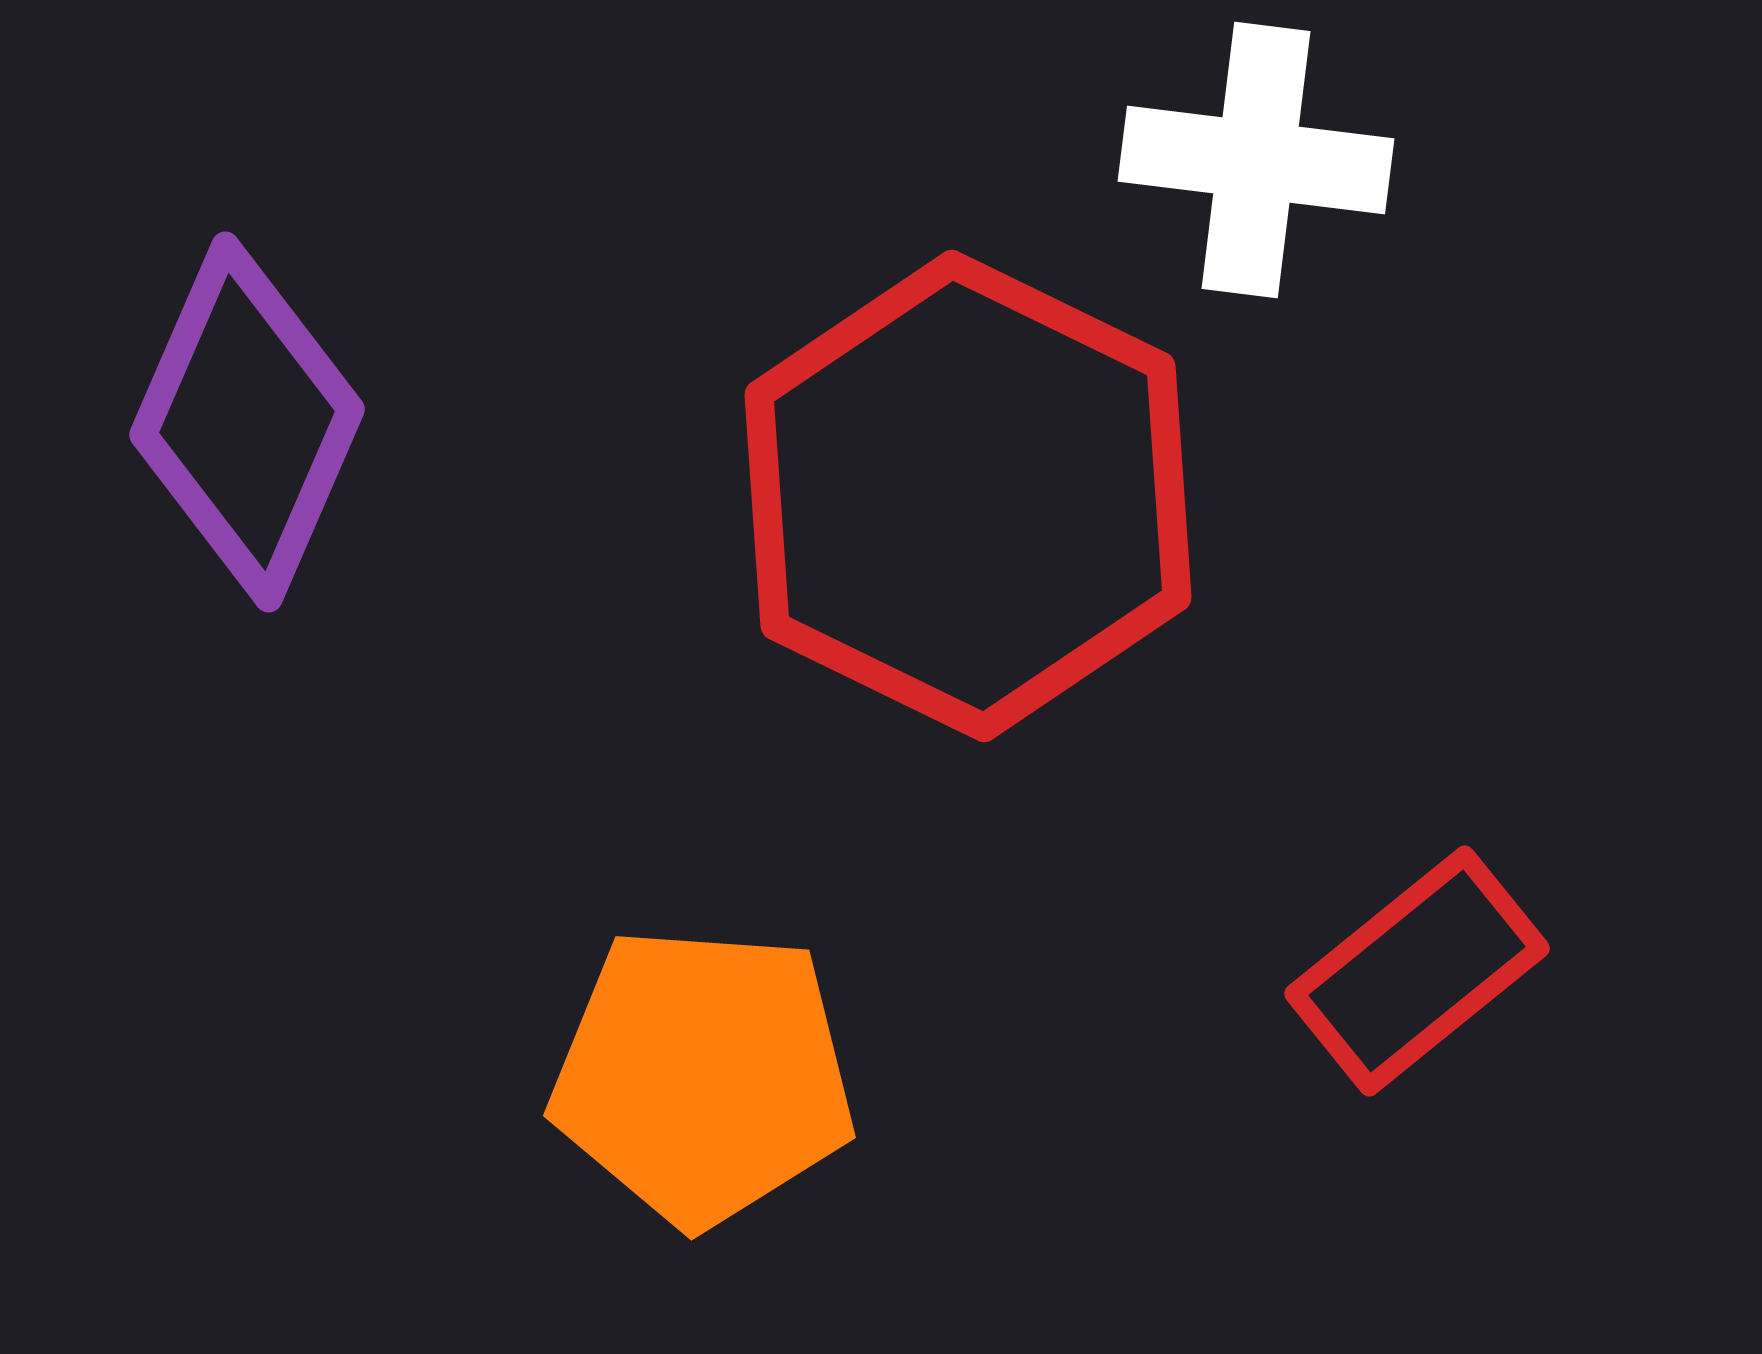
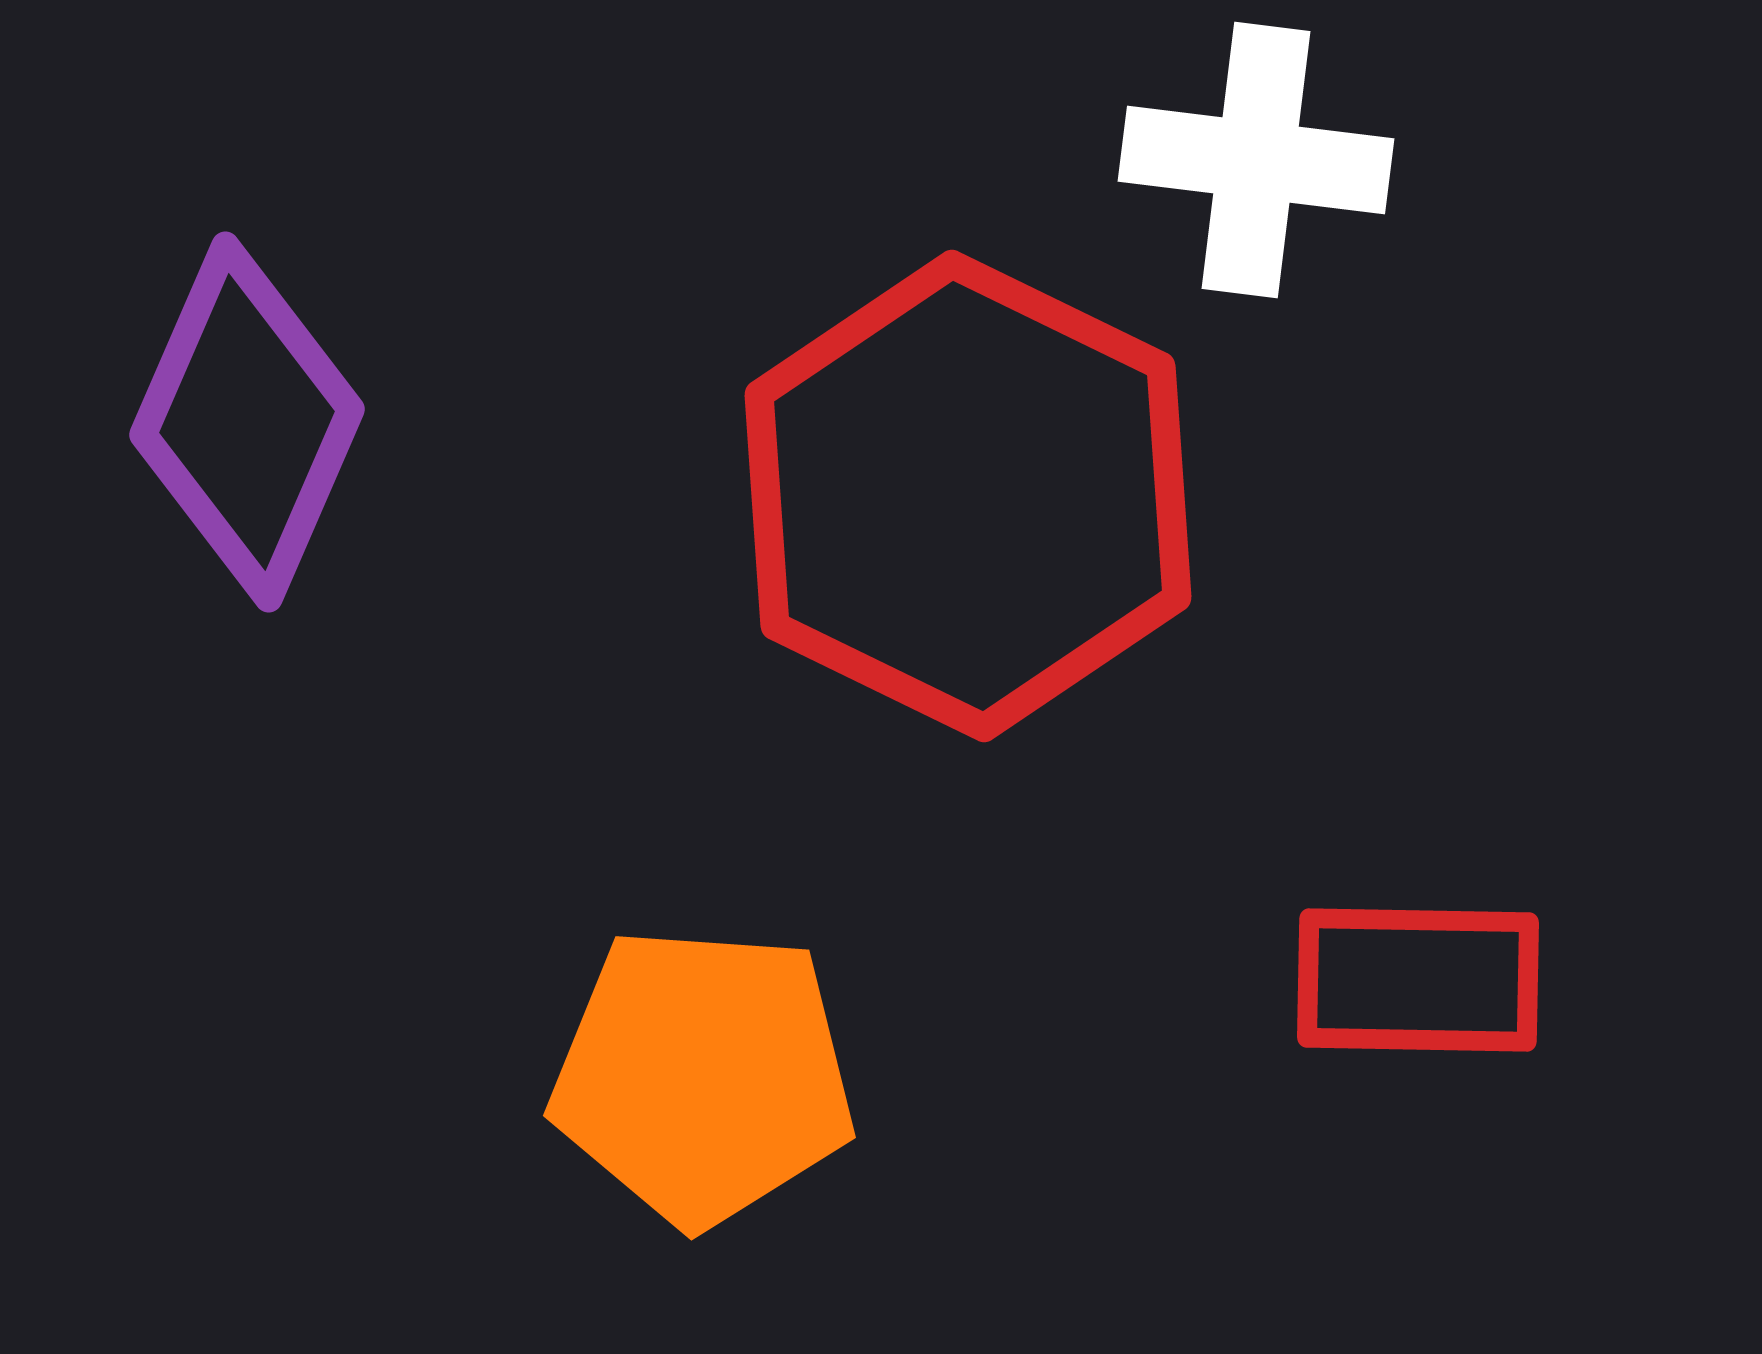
red rectangle: moved 1 px right, 9 px down; rotated 40 degrees clockwise
